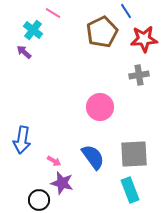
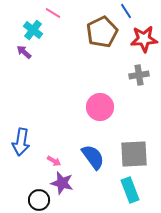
blue arrow: moved 1 px left, 2 px down
